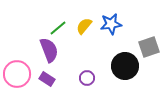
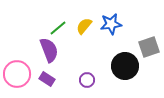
purple circle: moved 2 px down
